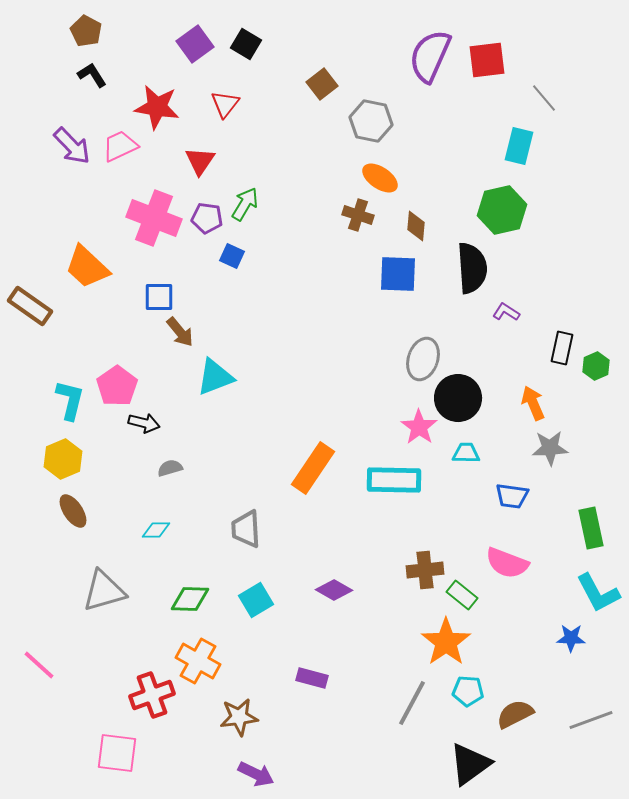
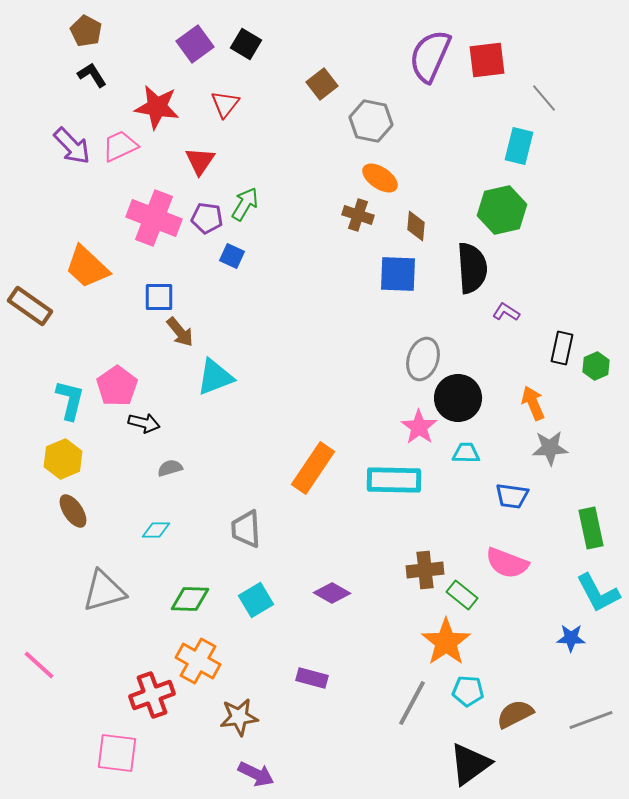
purple diamond at (334, 590): moved 2 px left, 3 px down
